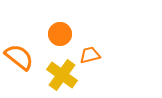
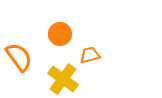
orange semicircle: rotated 16 degrees clockwise
yellow cross: moved 1 px right, 4 px down
